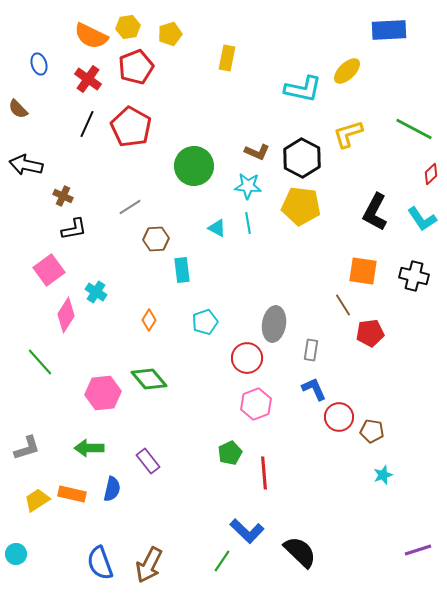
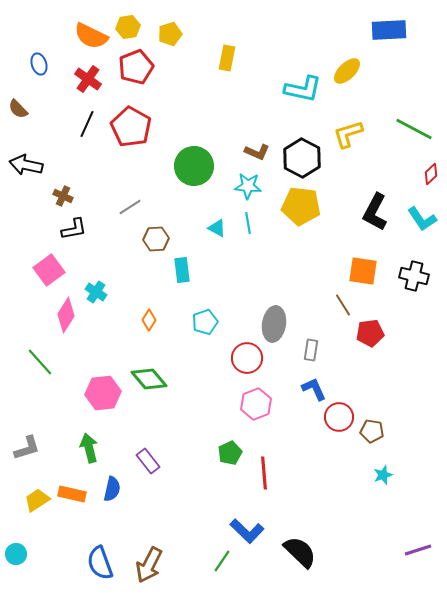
green arrow at (89, 448): rotated 76 degrees clockwise
